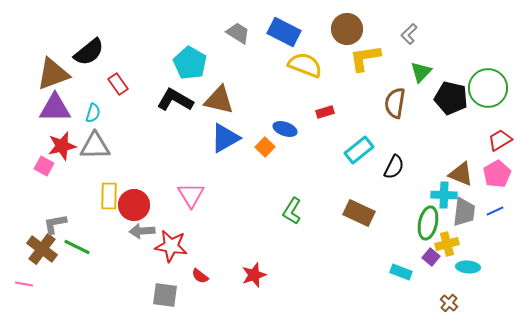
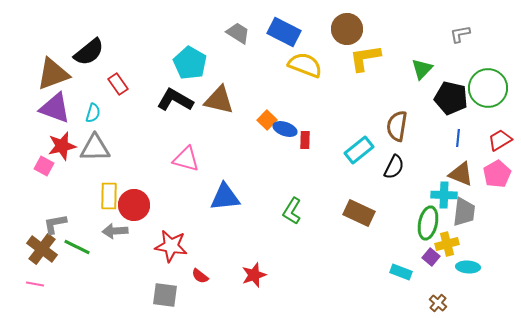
gray L-shape at (409, 34): moved 51 px right; rotated 35 degrees clockwise
green triangle at (421, 72): moved 1 px right, 3 px up
brown semicircle at (395, 103): moved 2 px right, 23 px down
purple triangle at (55, 108): rotated 20 degrees clockwise
red rectangle at (325, 112): moved 20 px left, 28 px down; rotated 72 degrees counterclockwise
blue triangle at (225, 138): moved 59 px down; rotated 24 degrees clockwise
gray triangle at (95, 146): moved 2 px down
orange square at (265, 147): moved 2 px right, 27 px up
pink triangle at (191, 195): moved 5 px left, 36 px up; rotated 44 degrees counterclockwise
blue line at (495, 211): moved 37 px left, 73 px up; rotated 60 degrees counterclockwise
gray arrow at (142, 231): moved 27 px left
pink line at (24, 284): moved 11 px right
brown cross at (449, 303): moved 11 px left
